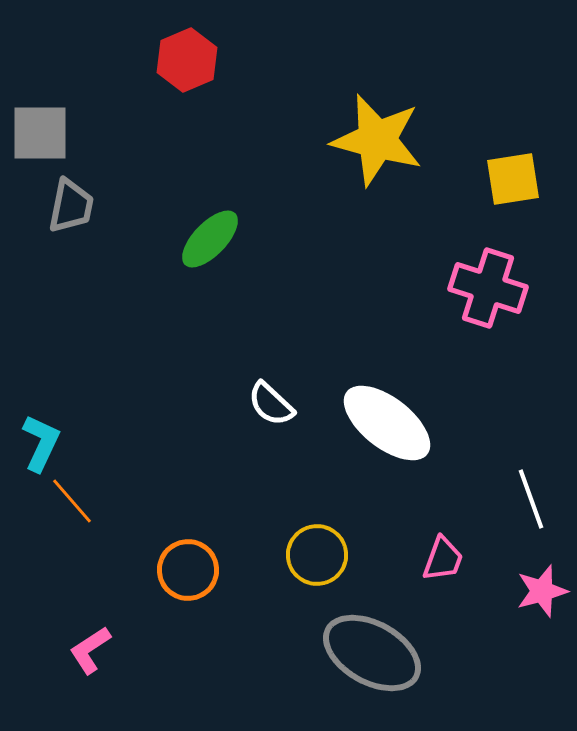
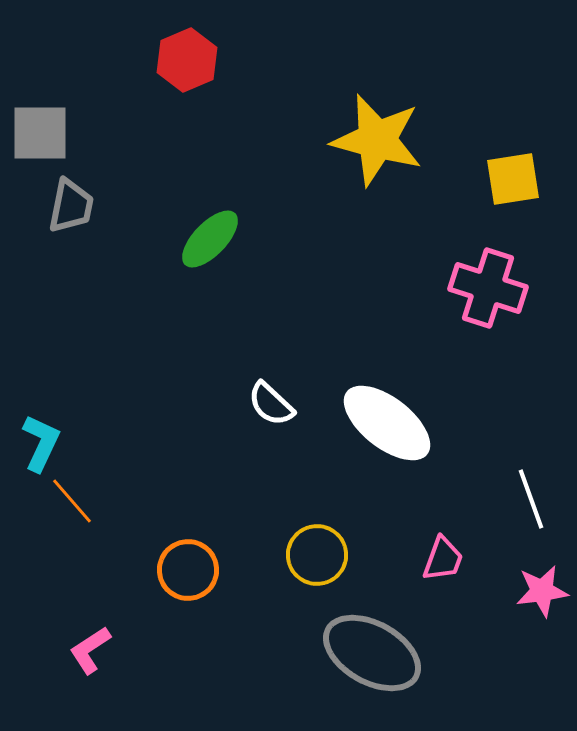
pink star: rotated 8 degrees clockwise
